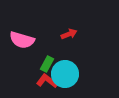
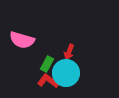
red arrow: moved 18 px down; rotated 133 degrees clockwise
cyan circle: moved 1 px right, 1 px up
red L-shape: moved 1 px right
